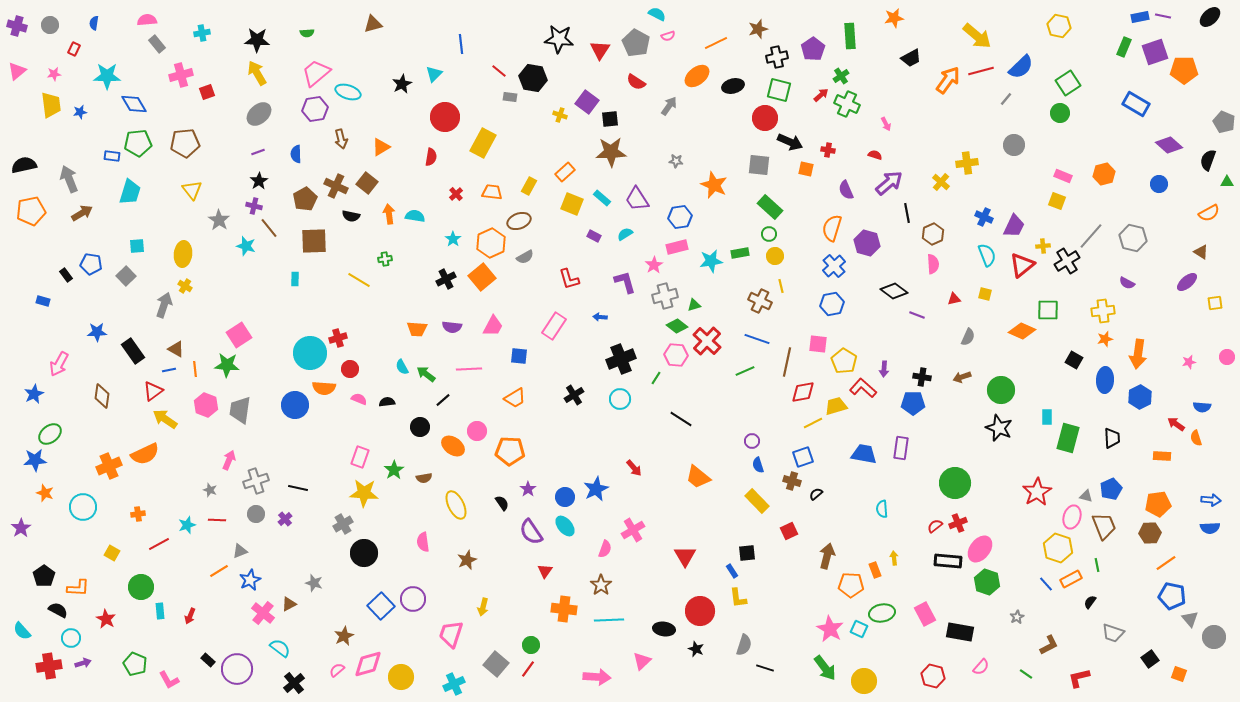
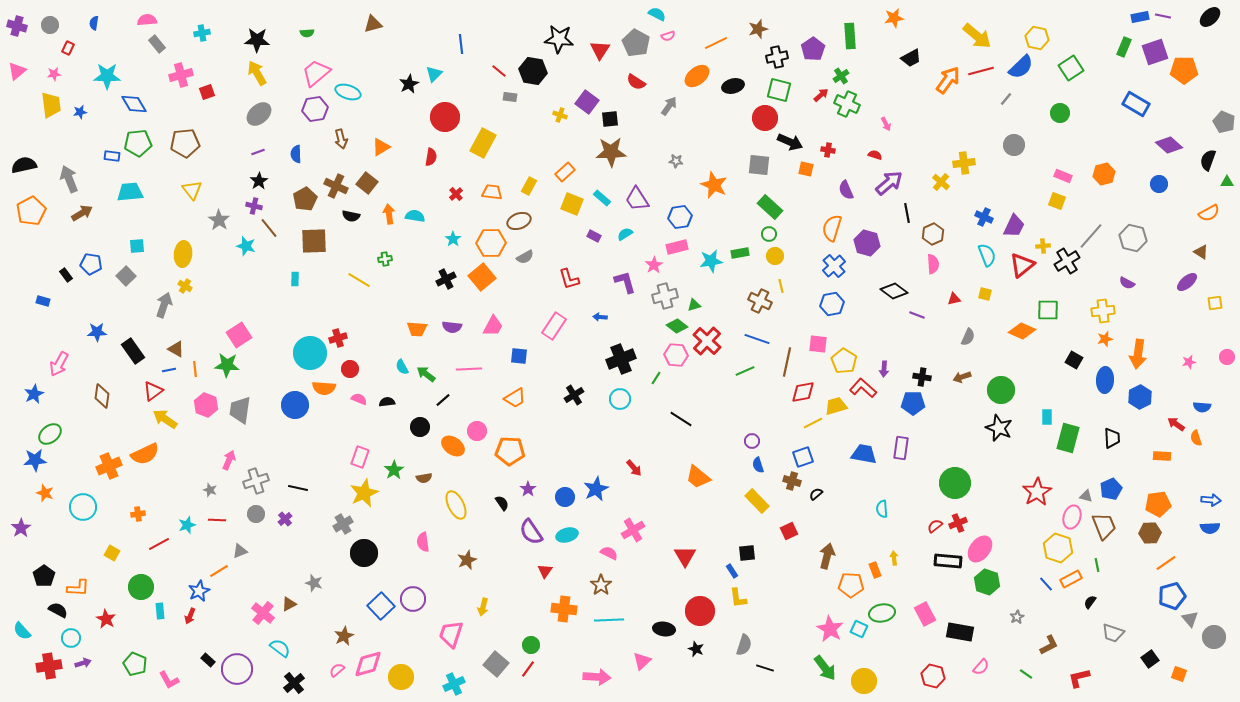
yellow hexagon at (1059, 26): moved 22 px left, 12 px down
red rectangle at (74, 49): moved 6 px left, 1 px up
black hexagon at (533, 78): moved 7 px up
green square at (1068, 83): moved 3 px right, 15 px up
black star at (402, 84): moved 7 px right
yellow cross at (967, 163): moved 3 px left
cyan trapezoid at (130, 192): rotated 112 degrees counterclockwise
orange pentagon at (31, 211): rotated 16 degrees counterclockwise
orange hexagon at (491, 243): rotated 24 degrees clockwise
yellow star at (364, 493): rotated 28 degrees counterclockwise
cyan ellipse at (565, 526): moved 2 px right, 9 px down; rotated 65 degrees counterclockwise
pink semicircle at (605, 549): moved 4 px right, 4 px down; rotated 84 degrees counterclockwise
blue star at (250, 580): moved 51 px left, 11 px down
blue pentagon at (1172, 596): rotated 28 degrees counterclockwise
